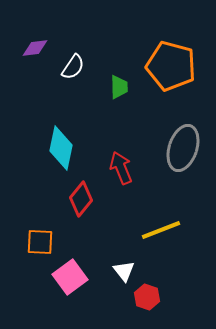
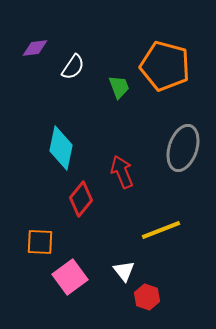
orange pentagon: moved 6 px left
green trapezoid: rotated 20 degrees counterclockwise
red arrow: moved 1 px right, 4 px down
